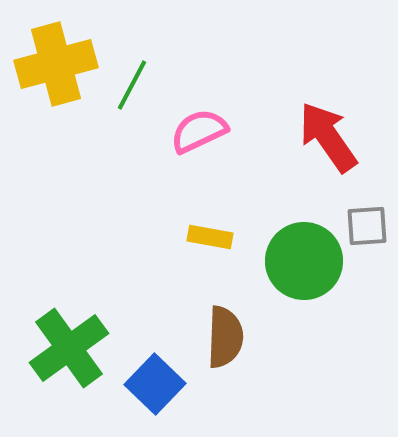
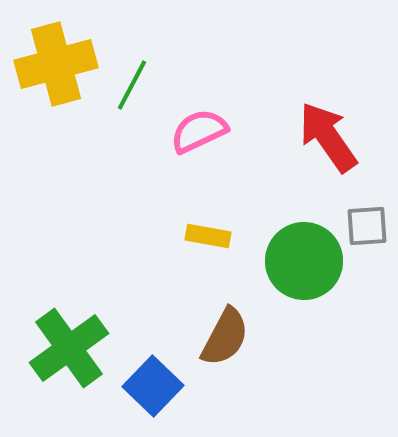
yellow rectangle: moved 2 px left, 1 px up
brown semicircle: rotated 26 degrees clockwise
blue square: moved 2 px left, 2 px down
